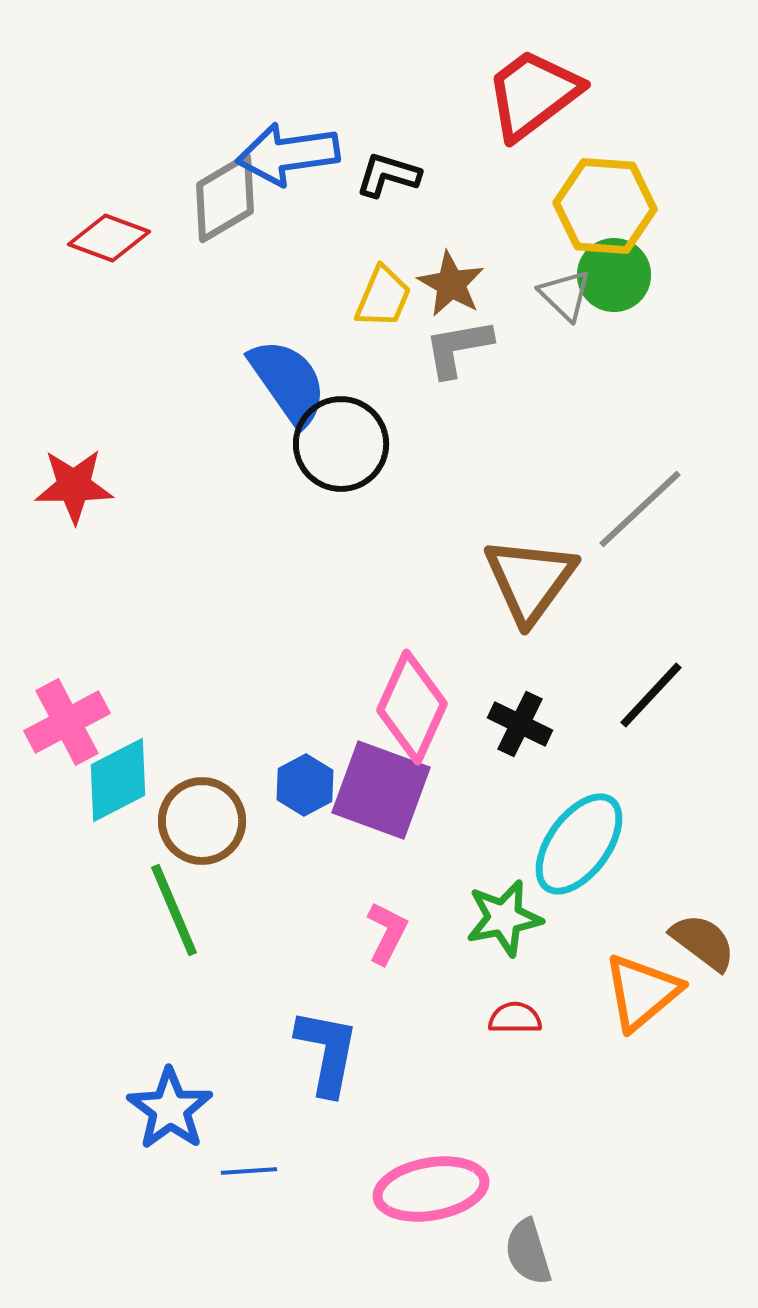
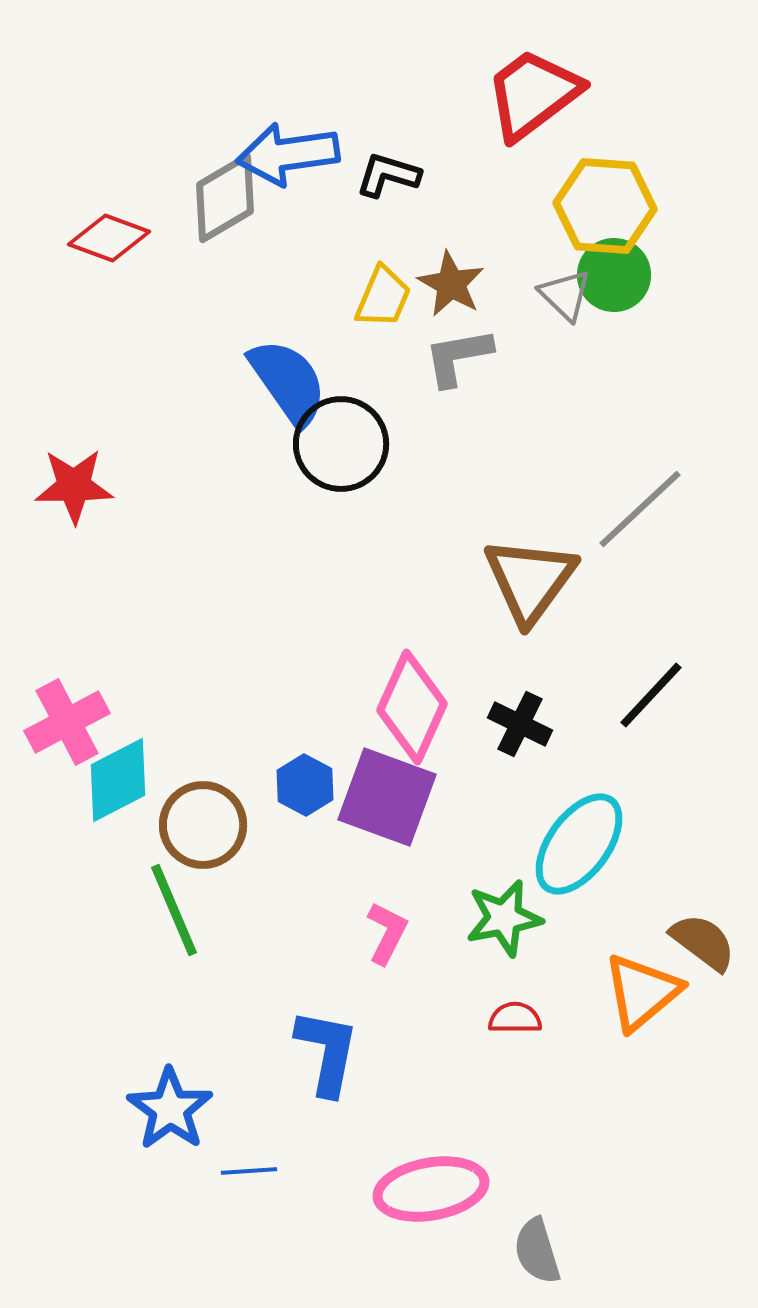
gray L-shape: moved 9 px down
blue hexagon: rotated 4 degrees counterclockwise
purple square: moved 6 px right, 7 px down
brown circle: moved 1 px right, 4 px down
gray semicircle: moved 9 px right, 1 px up
